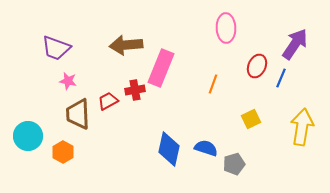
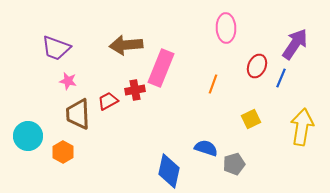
blue diamond: moved 22 px down
